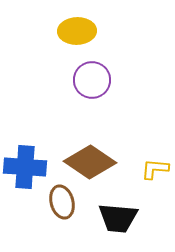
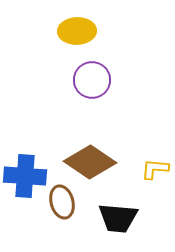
blue cross: moved 9 px down
